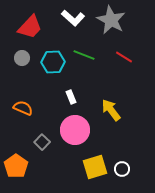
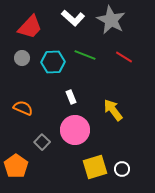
green line: moved 1 px right
yellow arrow: moved 2 px right
